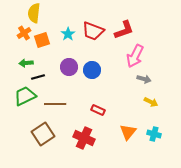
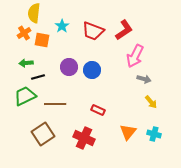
red L-shape: rotated 15 degrees counterclockwise
cyan star: moved 6 px left, 8 px up
orange square: rotated 28 degrees clockwise
yellow arrow: rotated 24 degrees clockwise
